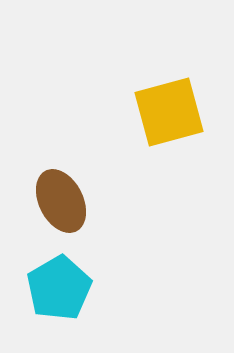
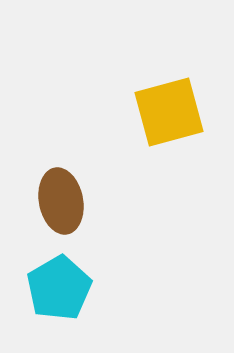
brown ellipse: rotated 16 degrees clockwise
